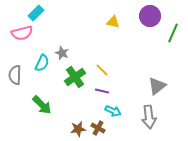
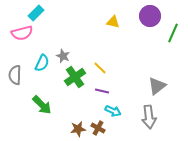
gray star: moved 1 px right, 3 px down
yellow line: moved 2 px left, 2 px up
